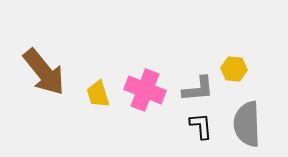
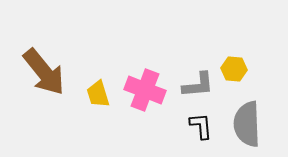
gray L-shape: moved 4 px up
